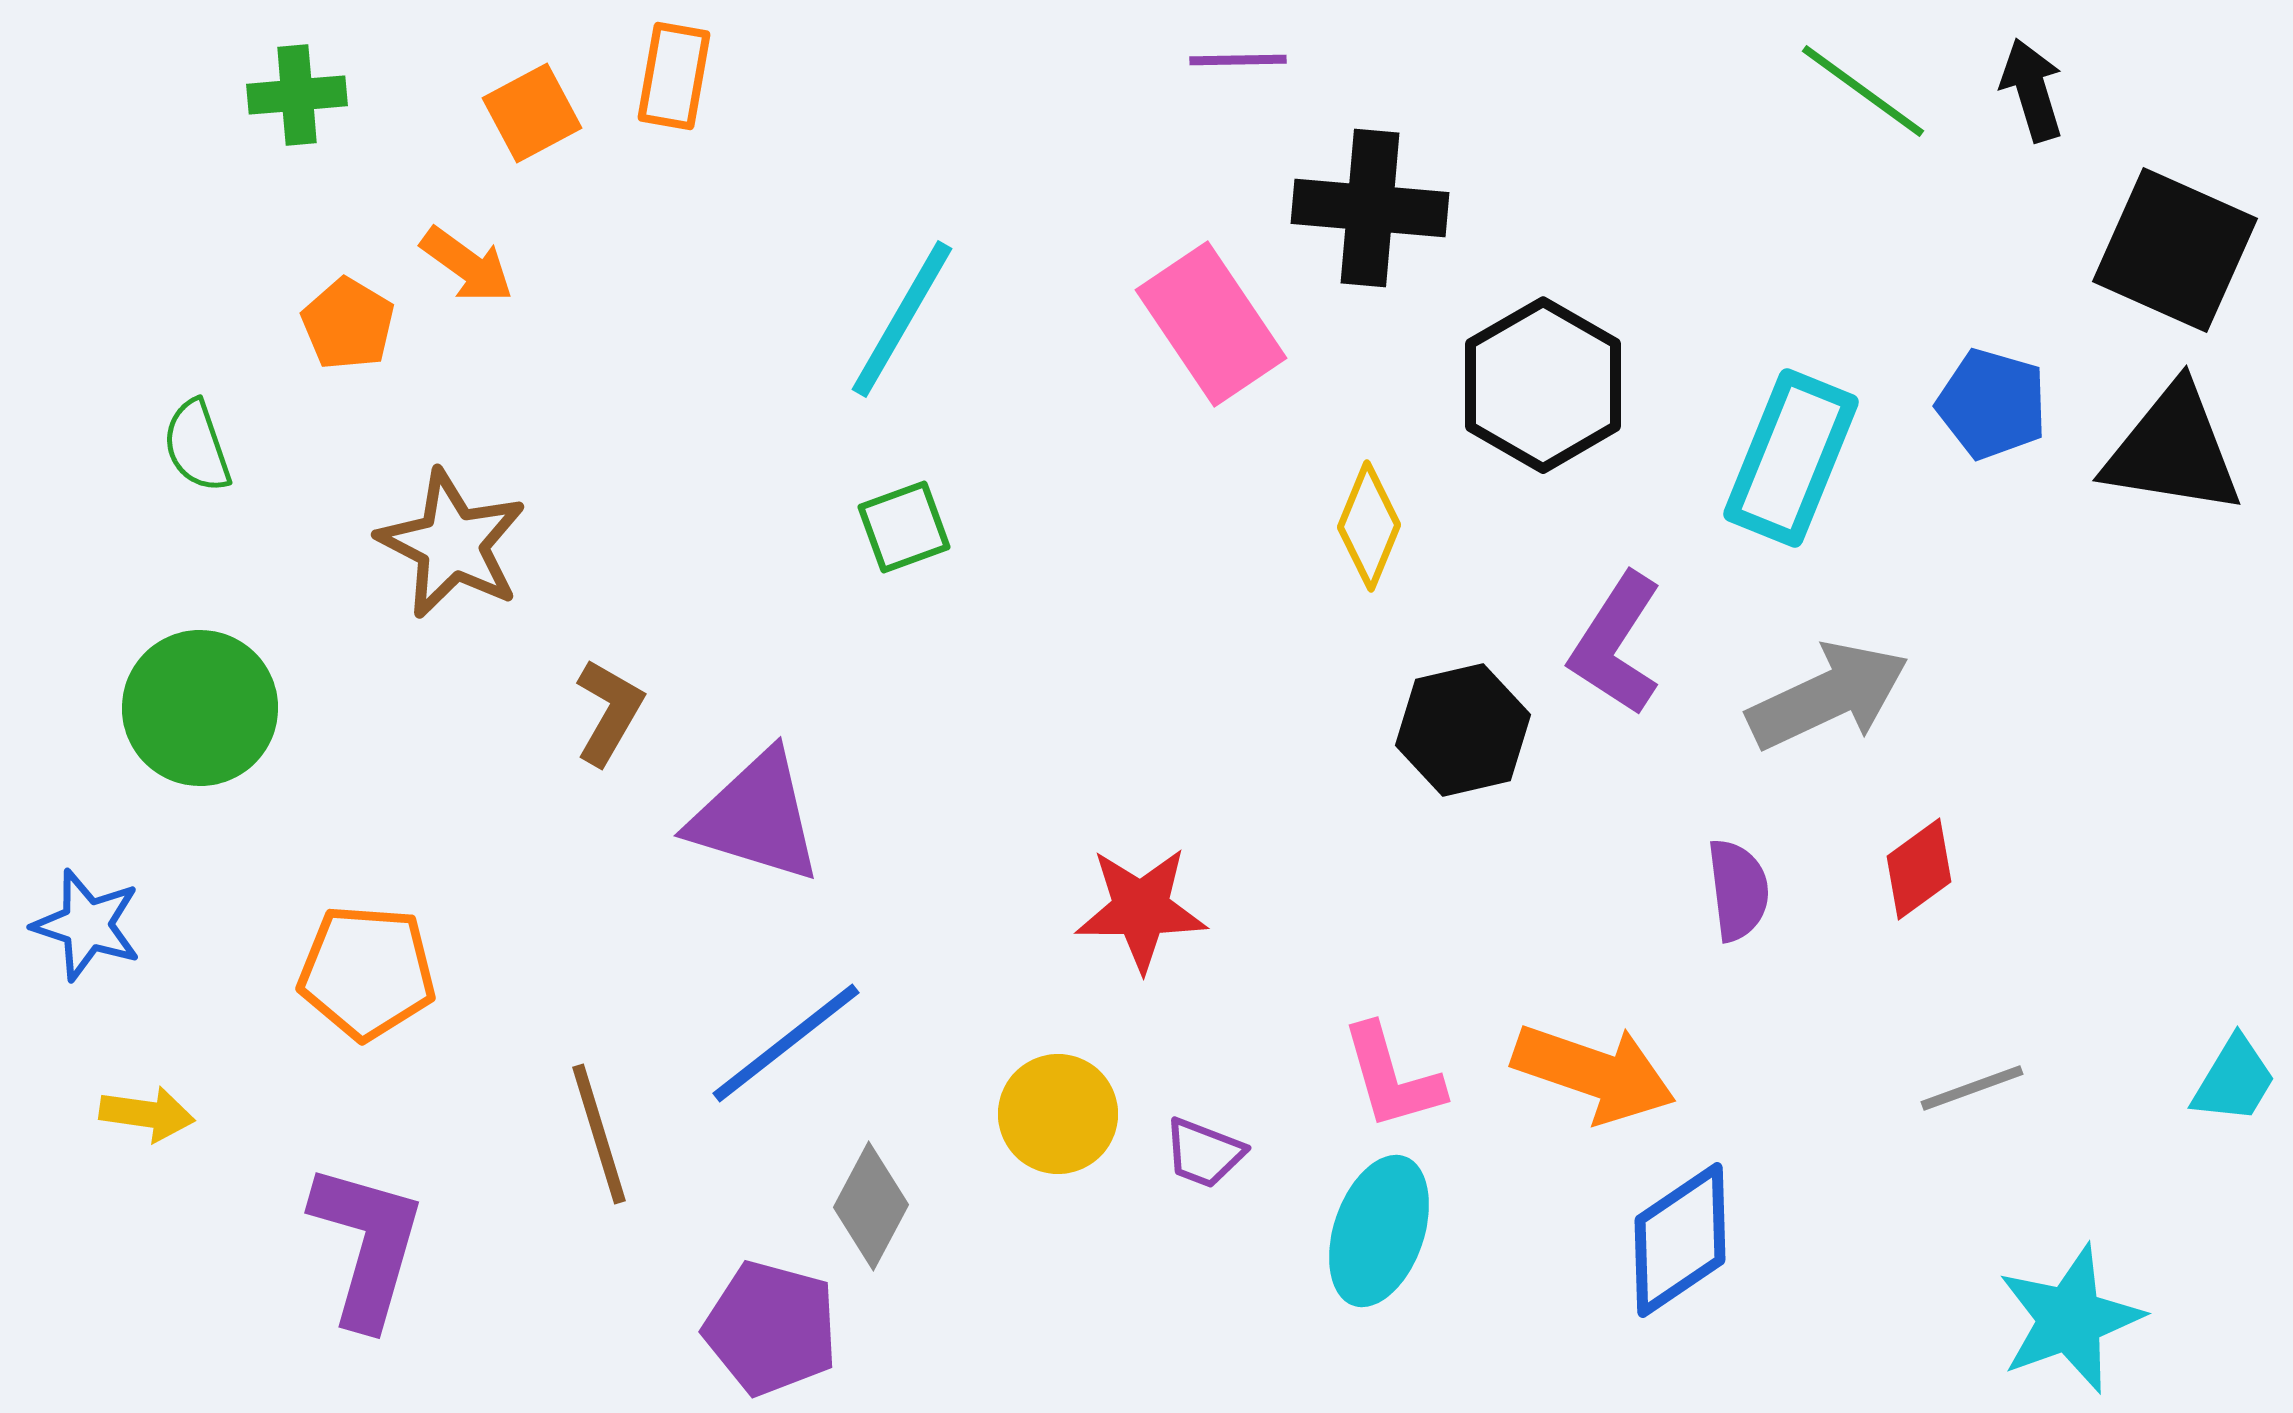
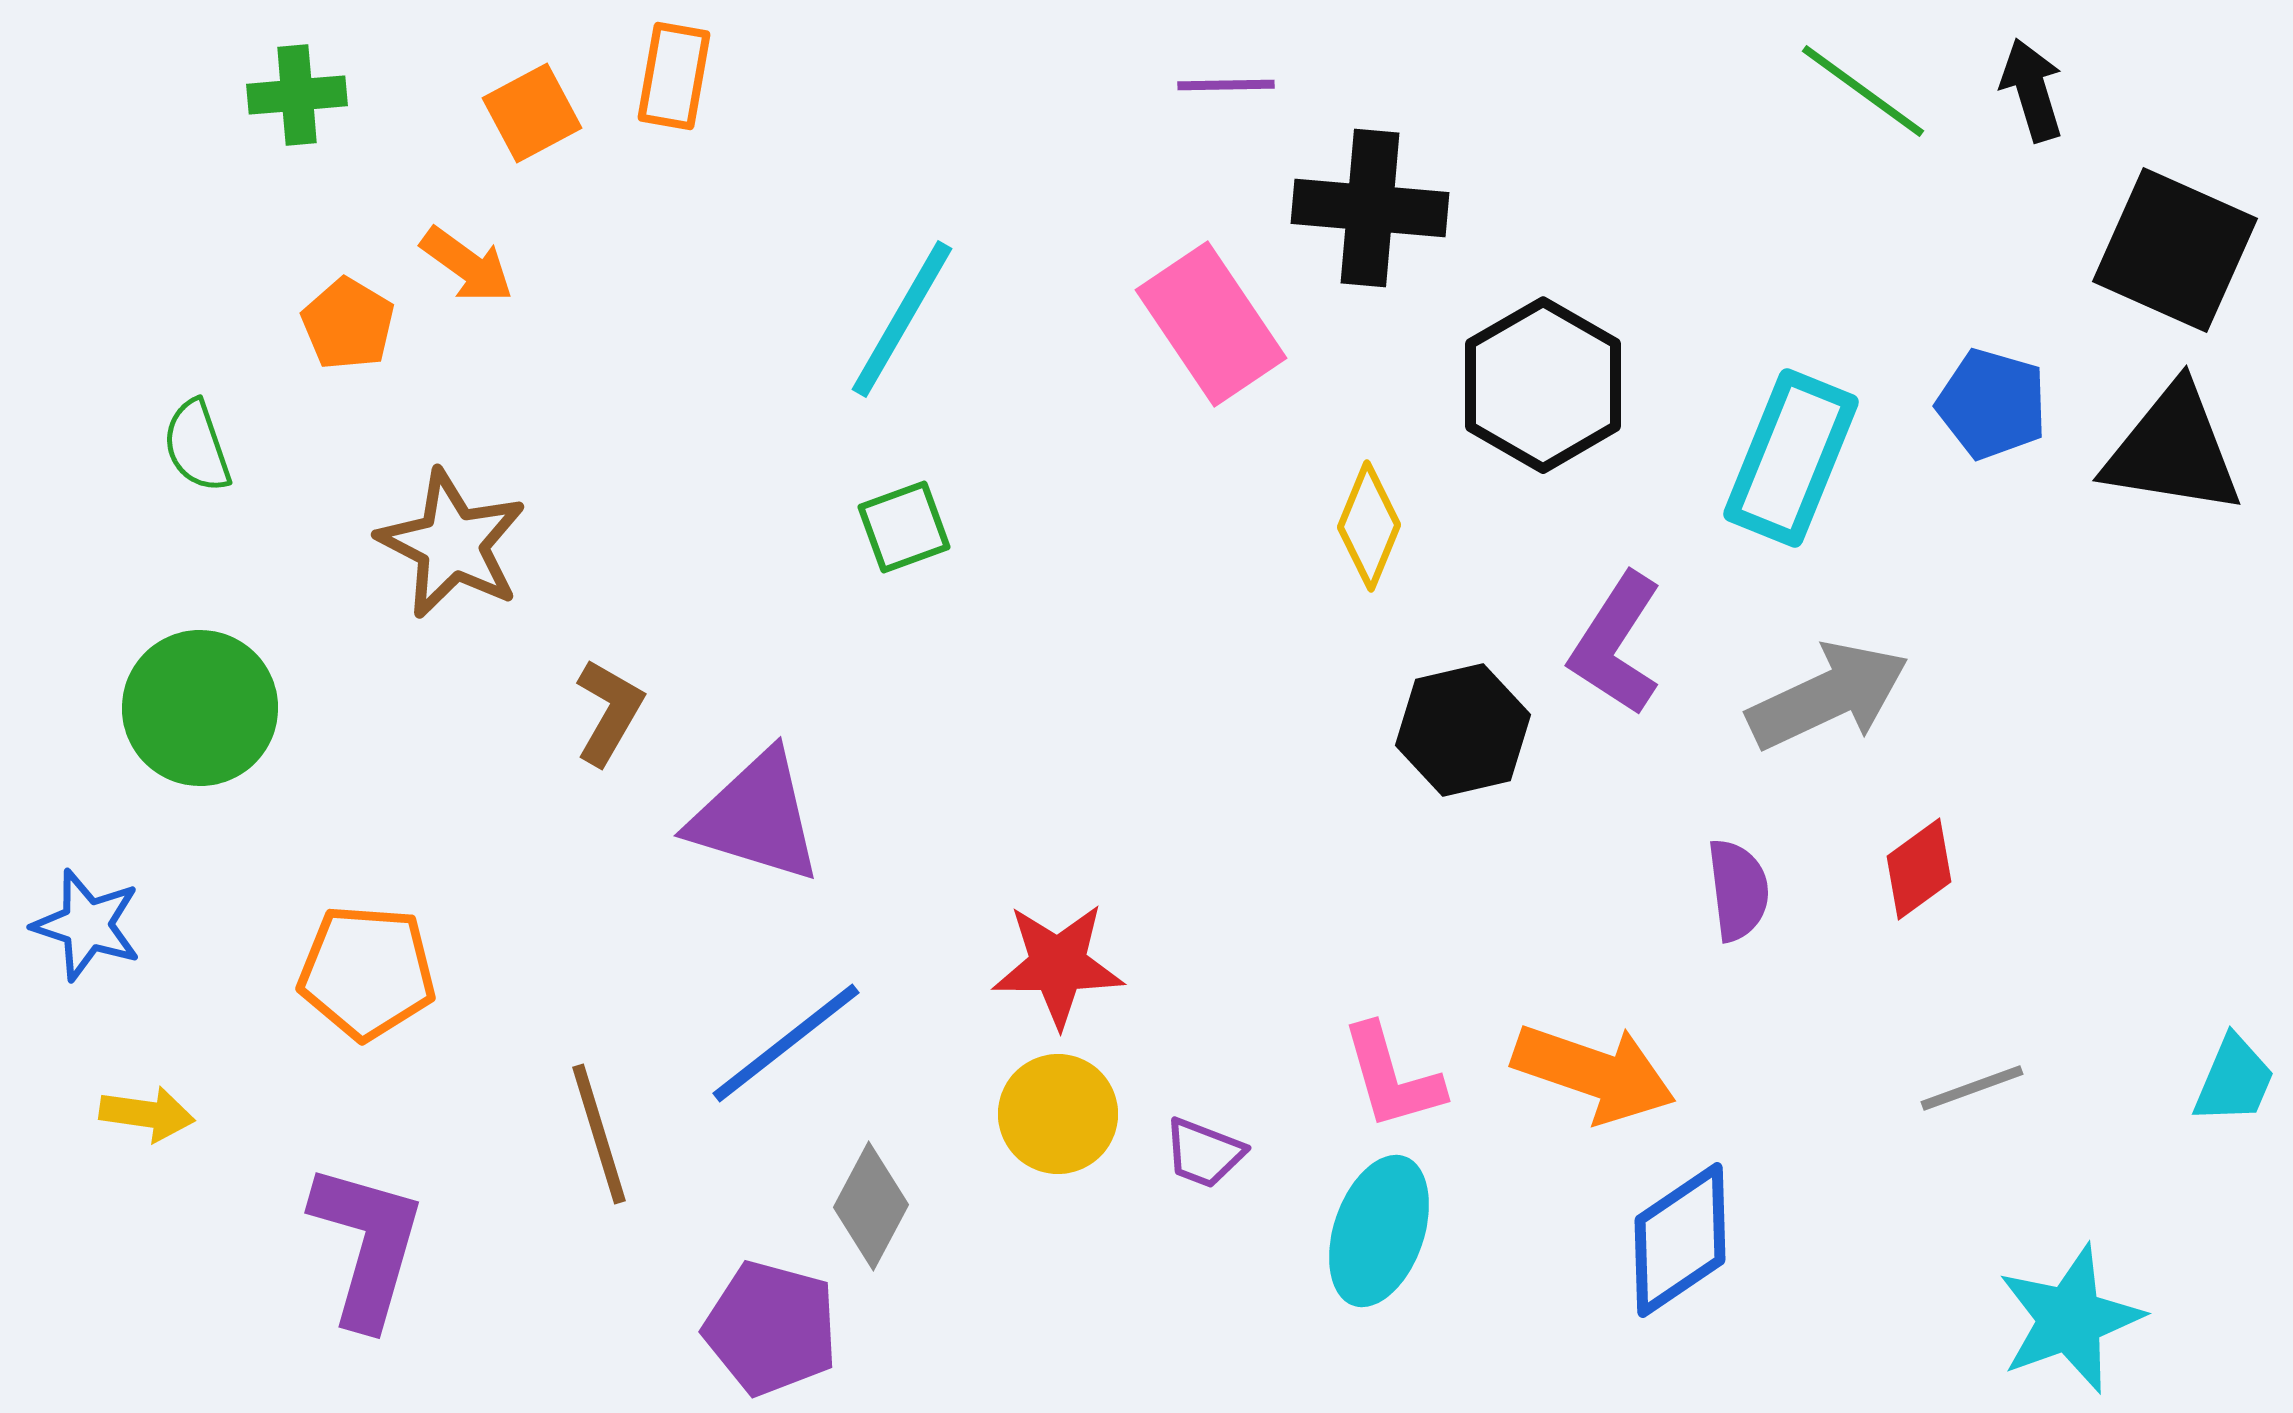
purple line at (1238, 60): moved 12 px left, 25 px down
red star at (1141, 909): moved 83 px left, 56 px down
cyan trapezoid at (2234, 1080): rotated 8 degrees counterclockwise
